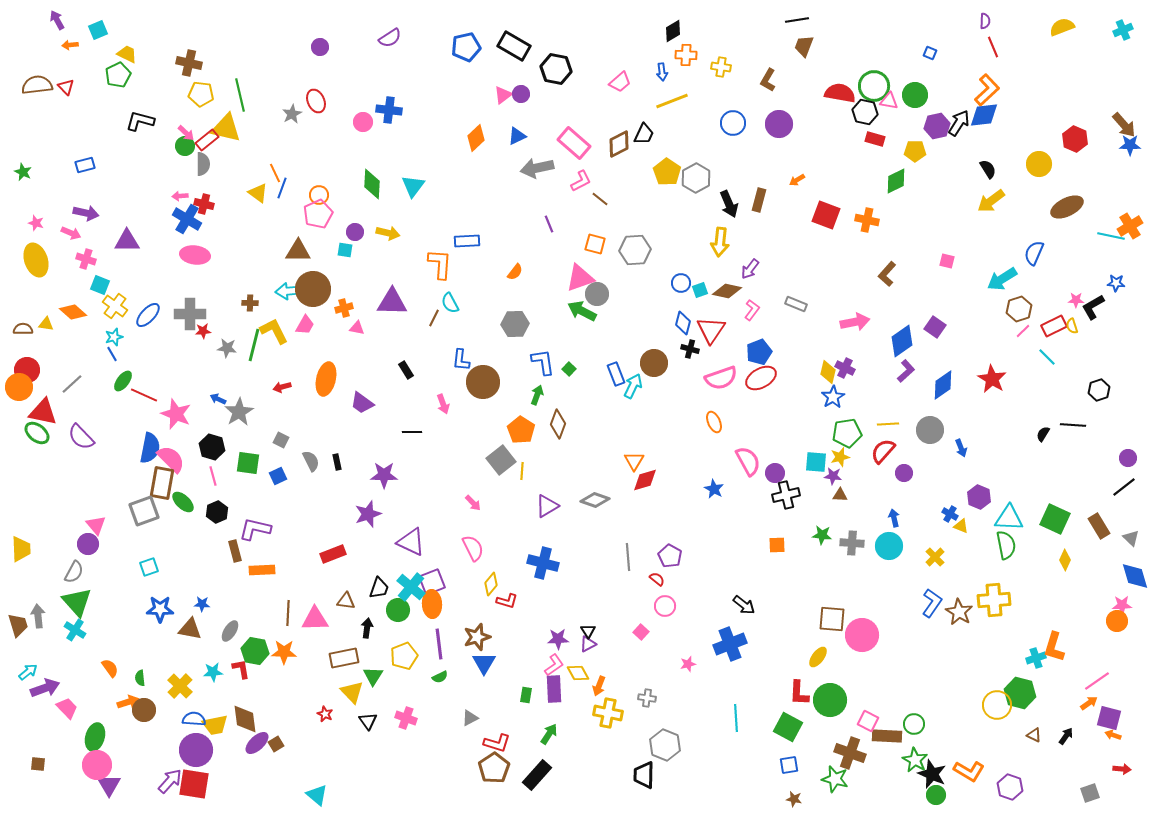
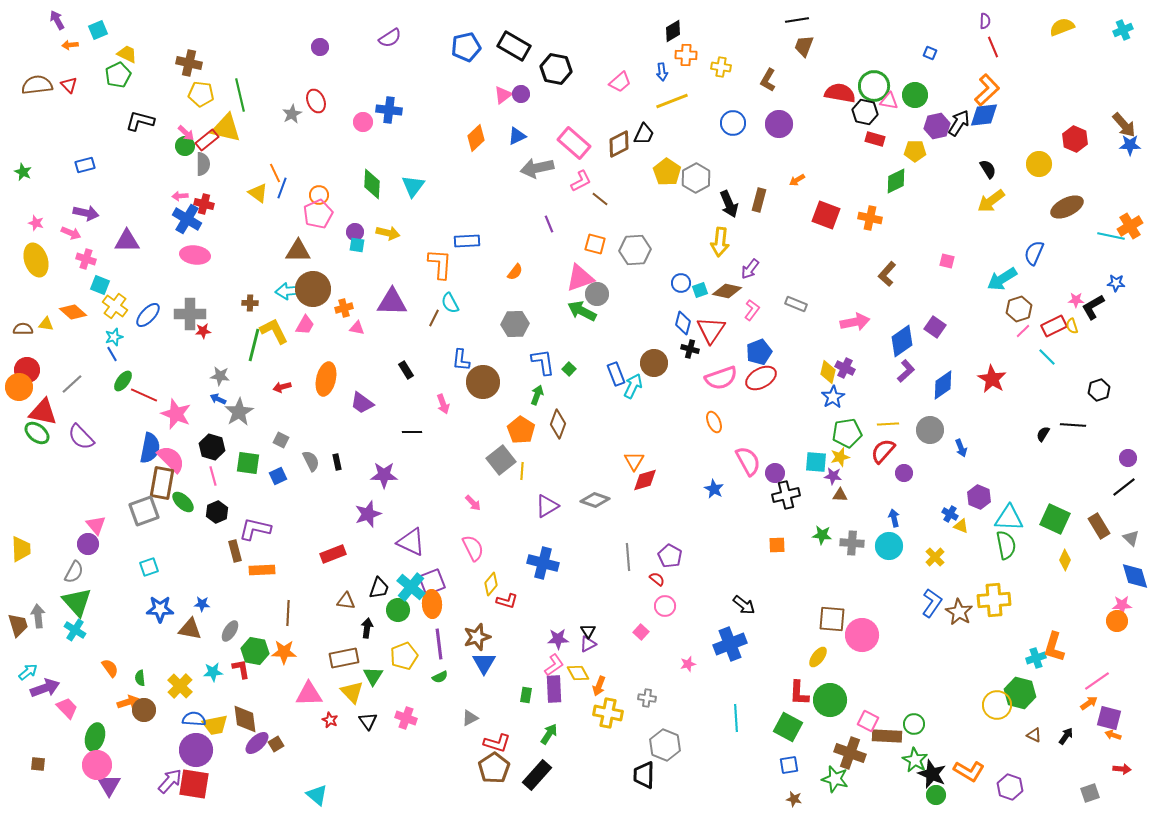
red triangle at (66, 87): moved 3 px right, 2 px up
orange cross at (867, 220): moved 3 px right, 2 px up
cyan square at (345, 250): moved 12 px right, 5 px up
gray star at (227, 348): moved 7 px left, 28 px down
pink triangle at (315, 619): moved 6 px left, 75 px down
red star at (325, 714): moved 5 px right, 6 px down
